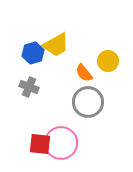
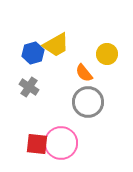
yellow circle: moved 1 px left, 7 px up
gray cross: rotated 12 degrees clockwise
red square: moved 3 px left
